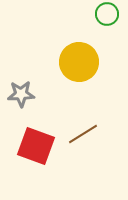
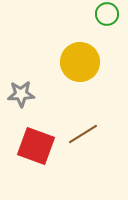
yellow circle: moved 1 px right
